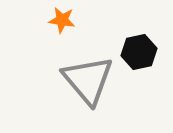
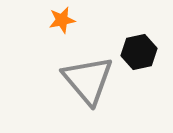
orange star: rotated 20 degrees counterclockwise
